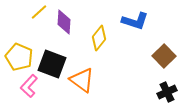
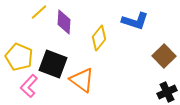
black square: moved 1 px right
